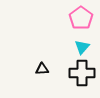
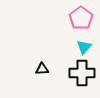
cyan triangle: moved 2 px right
